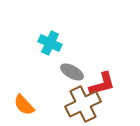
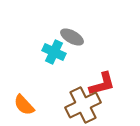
cyan cross: moved 4 px right, 9 px down
gray ellipse: moved 35 px up
brown cross: moved 1 px down
